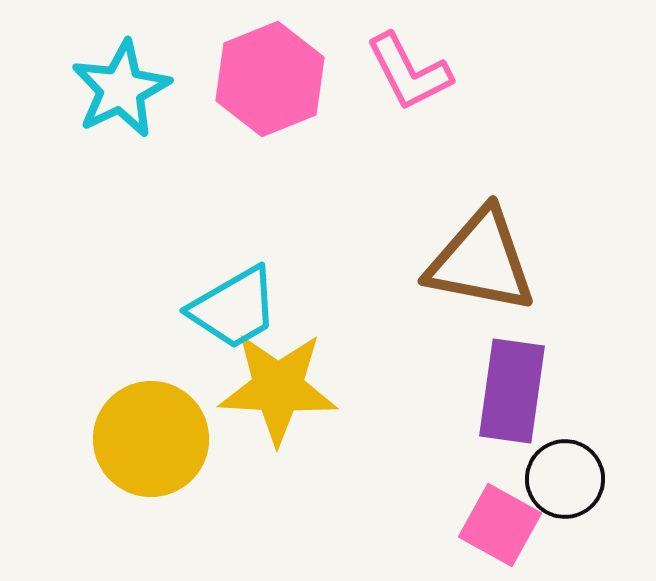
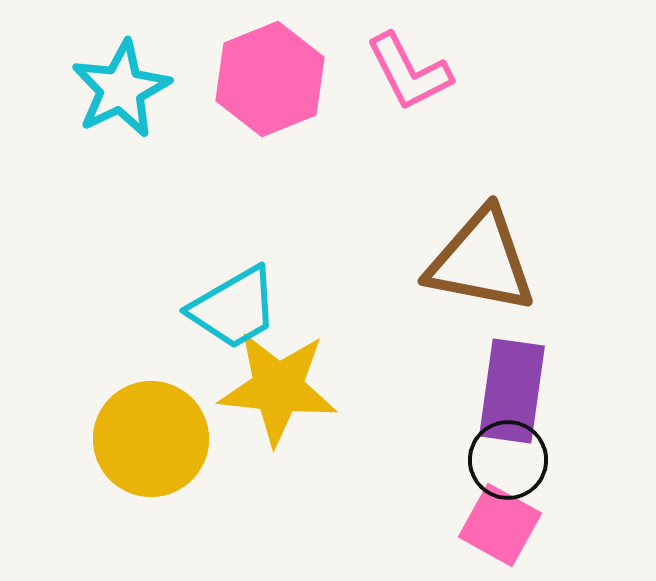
yellow star: rotated 3 degrees clockwise
black circle: moved 57 px left, 19 px up
